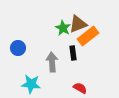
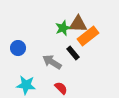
brown triangle: rotated 24 degrees clockwise
green star: rotated 21 degrees clockwise
black rectangle: rotated 32 degrees counterclockwise
gray arrow: rotated 54 degrees counterclockwise
cyan star: moved 5 px left, 1 px down
red semicircle: moved 19 px left; rotated 16 degrees clockwise
